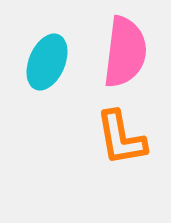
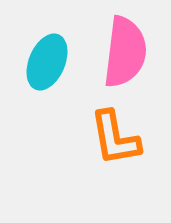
orange L-shape: moved 6 px left
